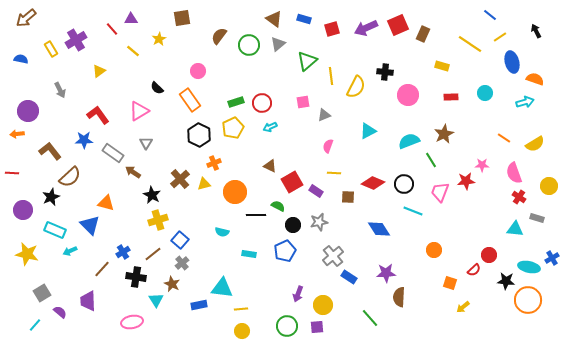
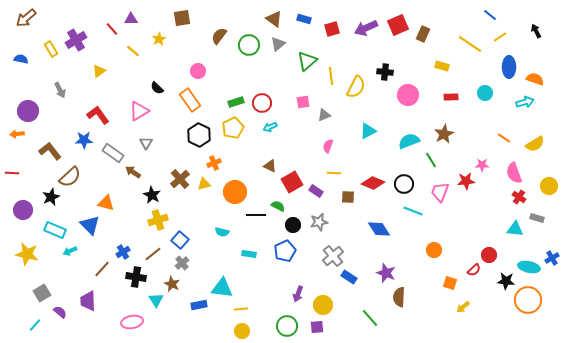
blue ellipse at (512, 62): moved 3 px left, 5 px down; rotated 15 degrees clockwise
purple star at (386, 273): rotated 24 degrees clockwise
